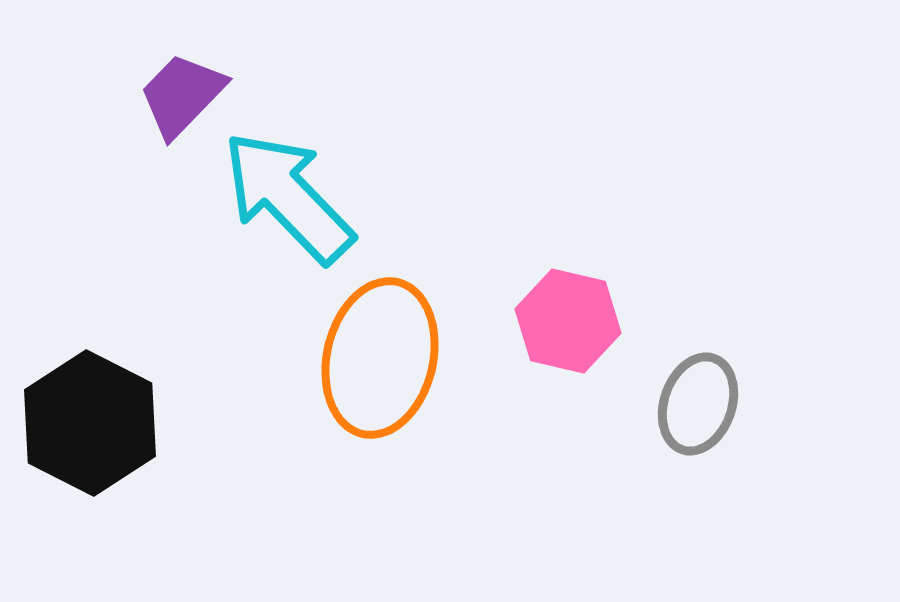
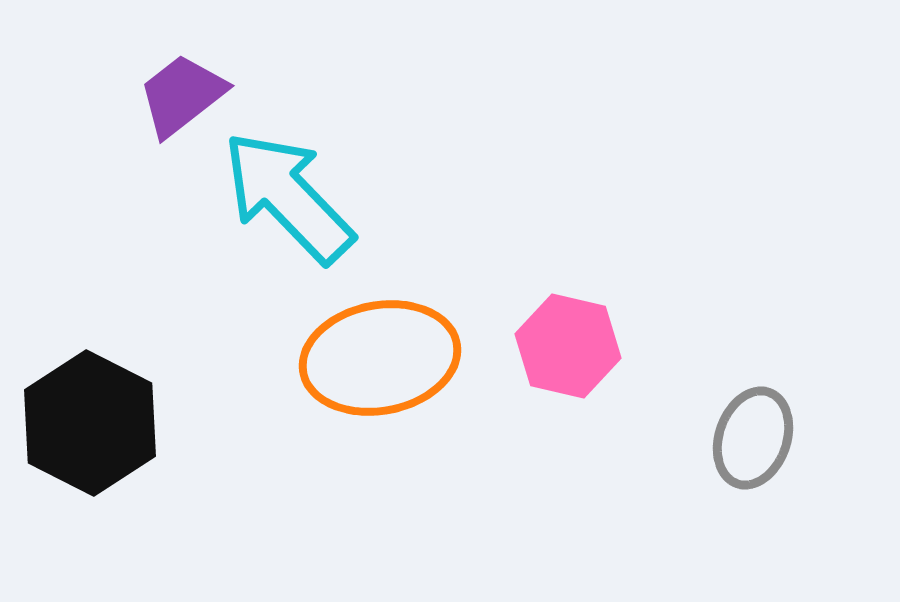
purple trapezoid: rotated 8 degrees clockwise
pink hexagon: moved 25 px down
orange ellipse: rotated 66 degrees clockwise
gray ellipse: moved 55 px right, 34 px down
